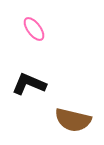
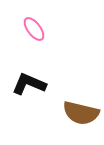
brown semicircle: moved 8 px right, 7 px up
